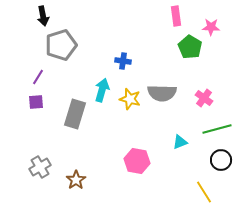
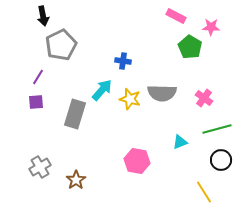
pink rectangle: rotated 54 degrees counterclockwise
gray pentagon: rotated 8 degrees counterclockwise
cyan arrow: rotated 25 degrees clockwise
